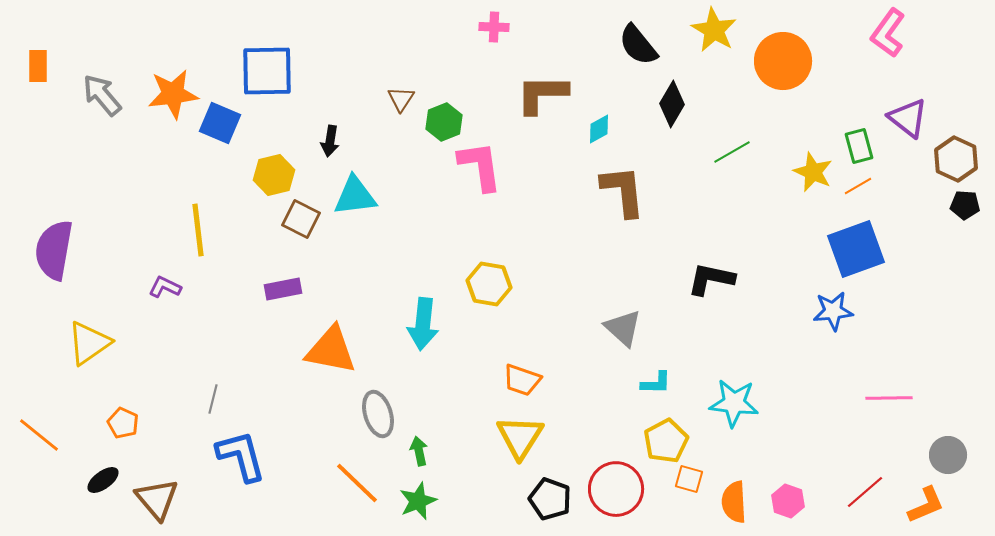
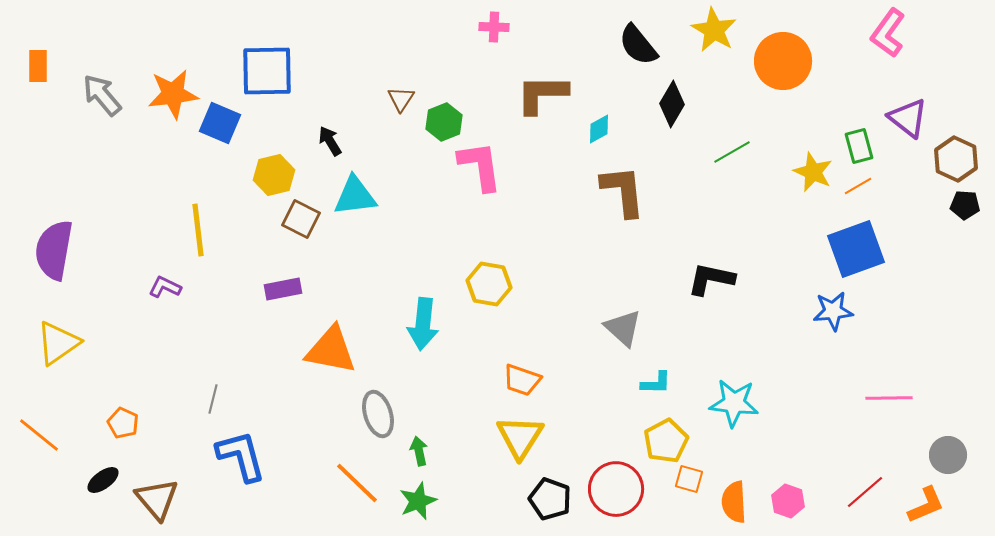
black arrow at (330, 141): rotated 140 degrees clockwise
yellow triangle at (89, 343): moved 31 px left
